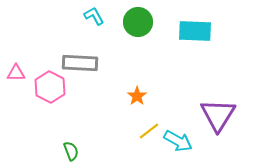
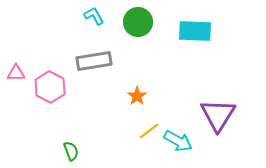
gray rectangle: moved 14 px right, 2 px up; rotated 12 degrees counterclockwise
